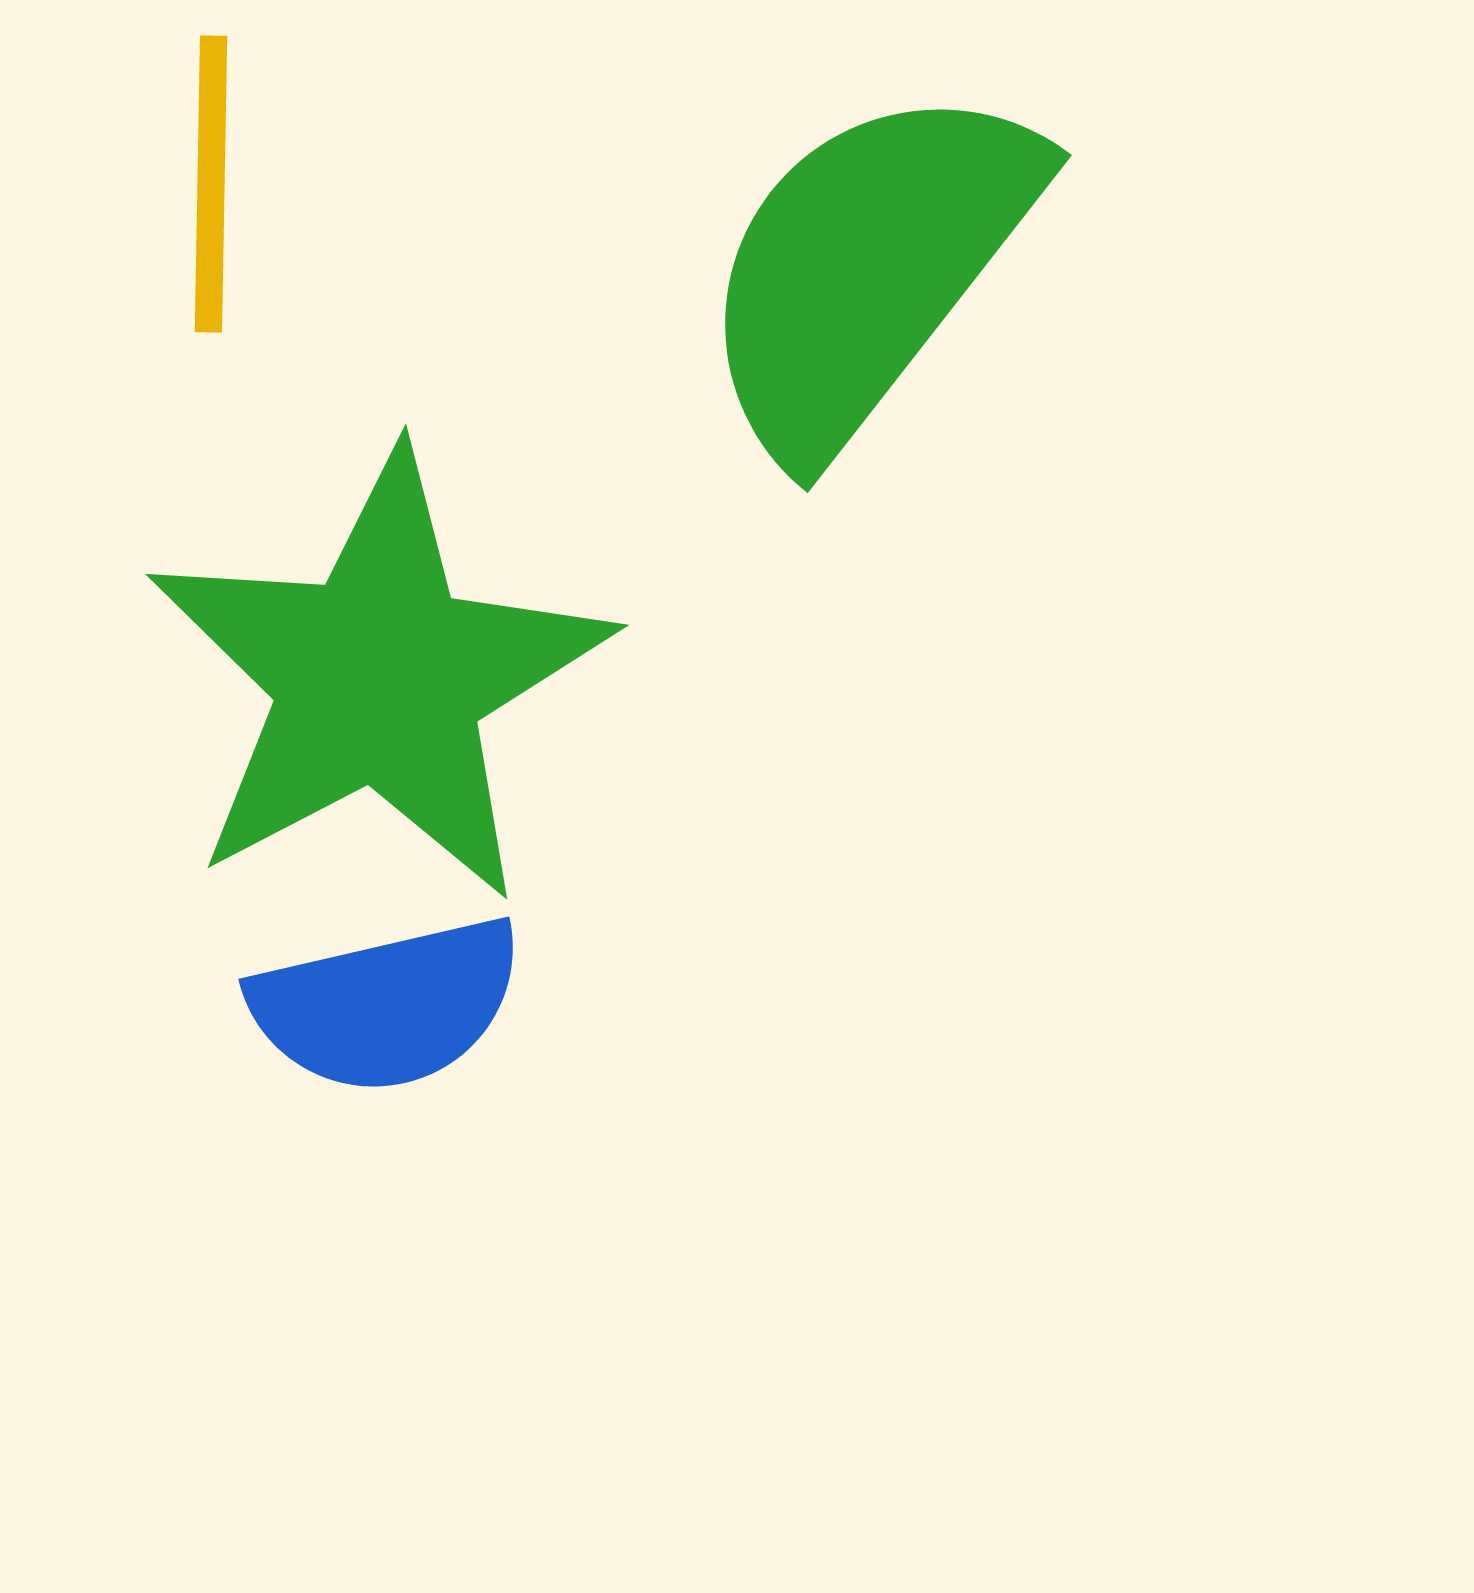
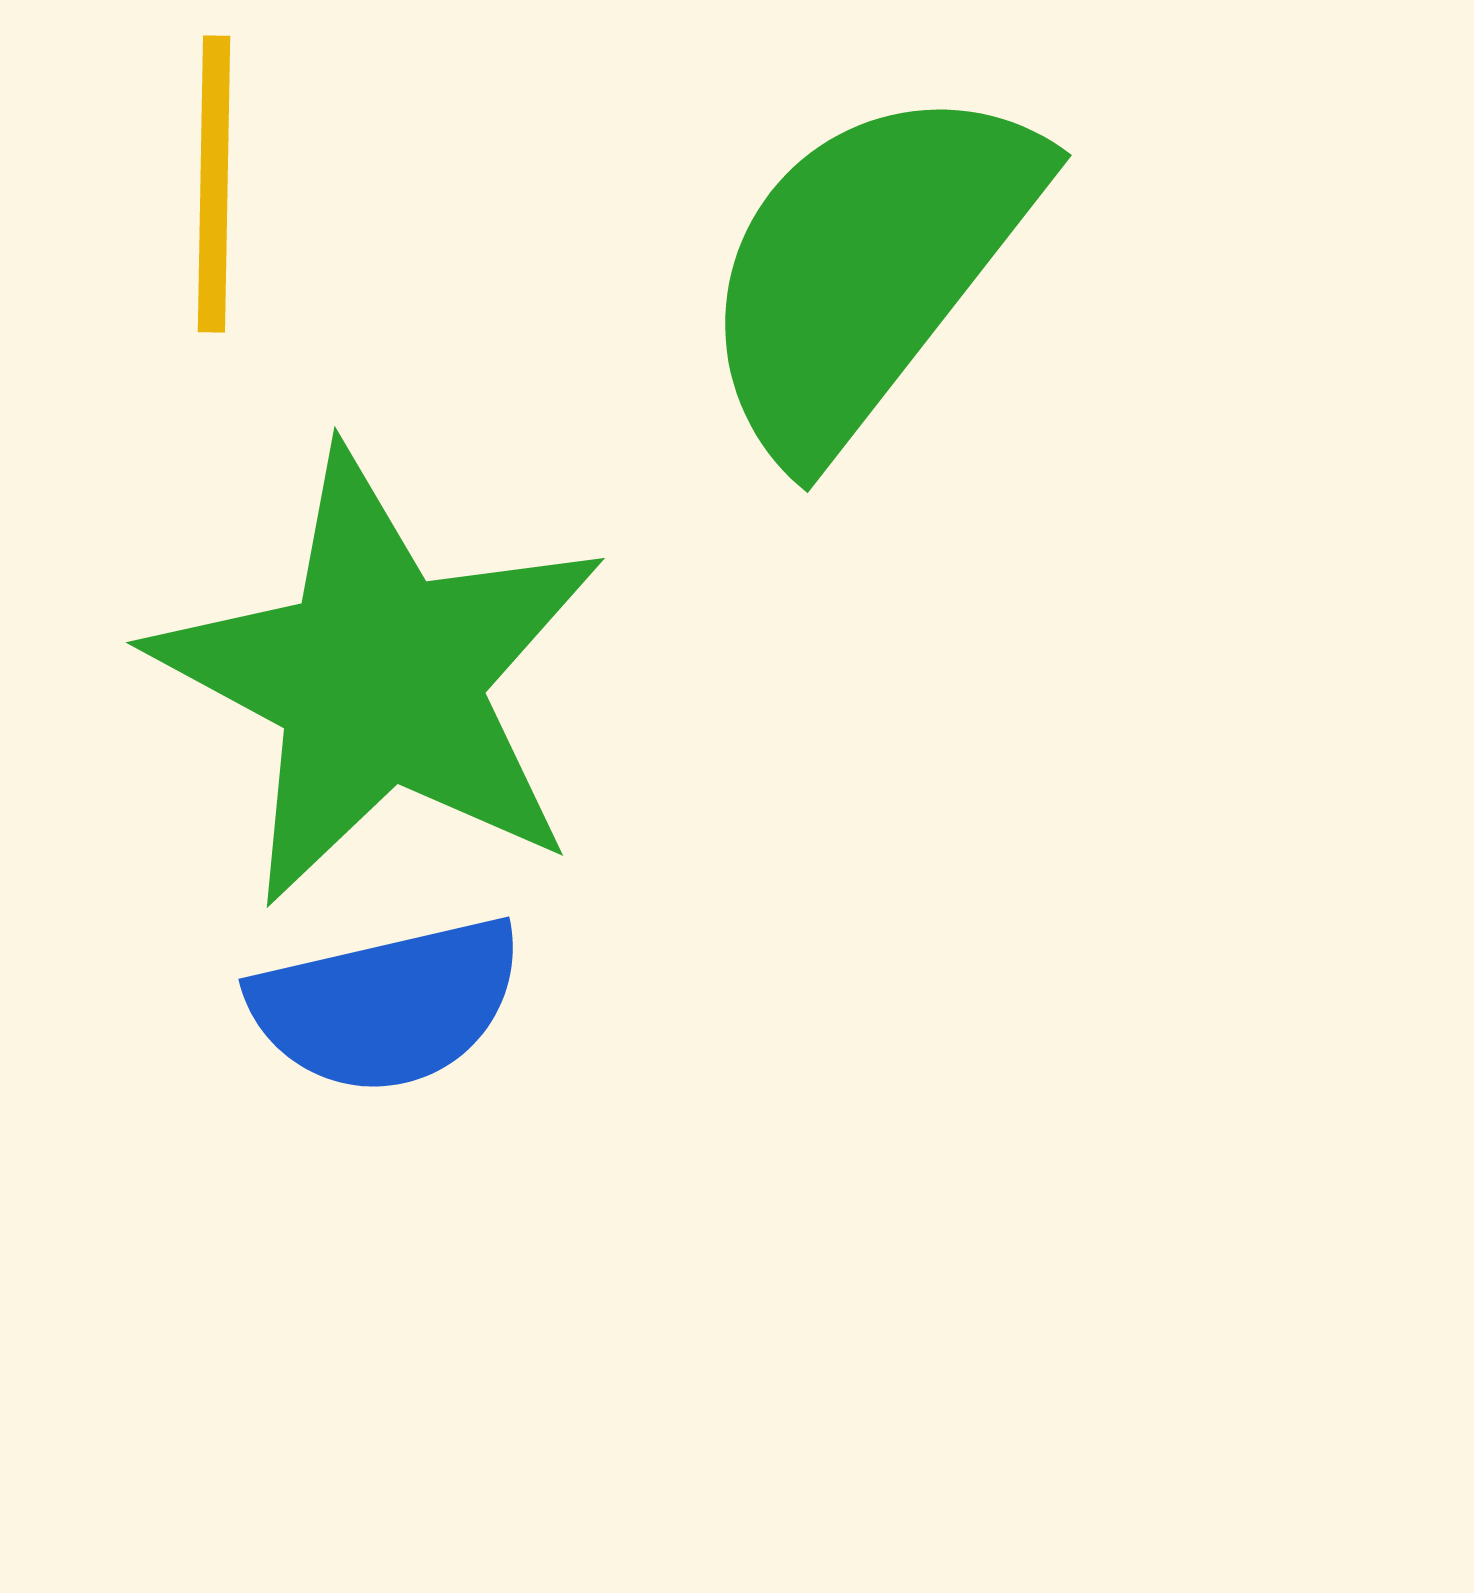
yellow line: moved 3 px right
green star: rotated 16 degrees counterclockwise
